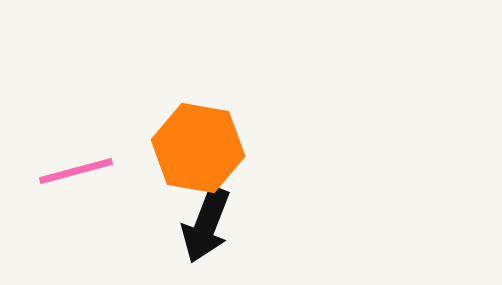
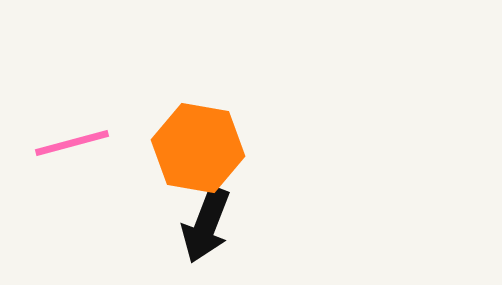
pink line: moved 4 px left, 28 px up
